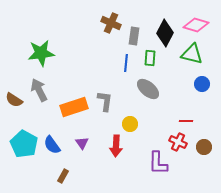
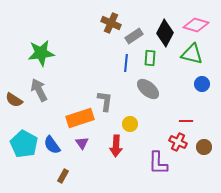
gray rectangle: rotated 48 degrees clockwise
orange rectangle: moved 6 px right, 11 px down
